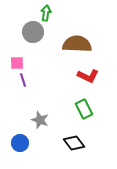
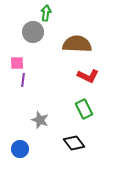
purple line: rotated 24 degrees clockwise
blue circle: moved 6 px down
